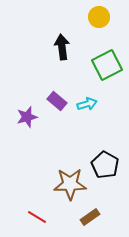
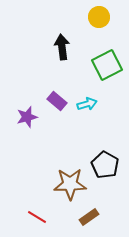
brown rectangle: moved 1 px left
